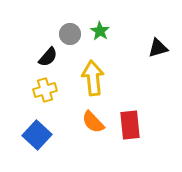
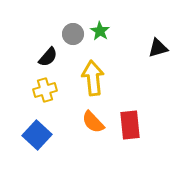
gray circle: moved 3 px right
